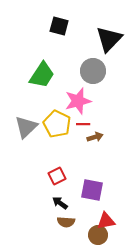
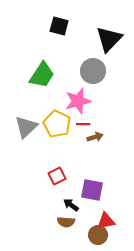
black arrow: moved 11 px right, 2 px down
